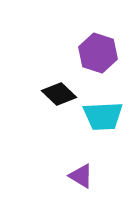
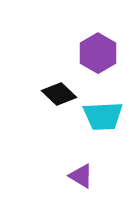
purple hexagon: rotated 12 degrees clockwise
